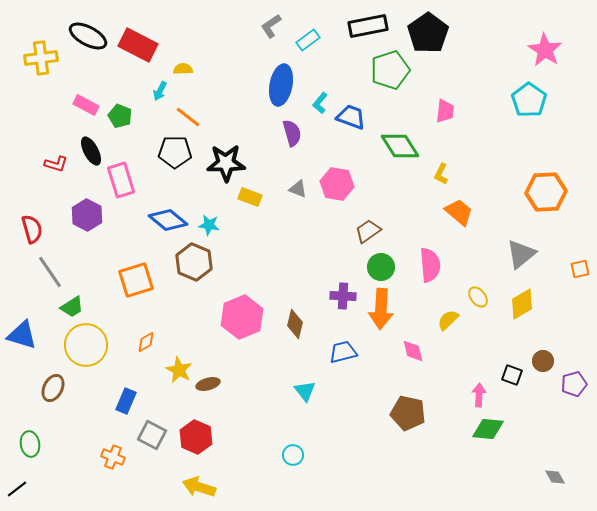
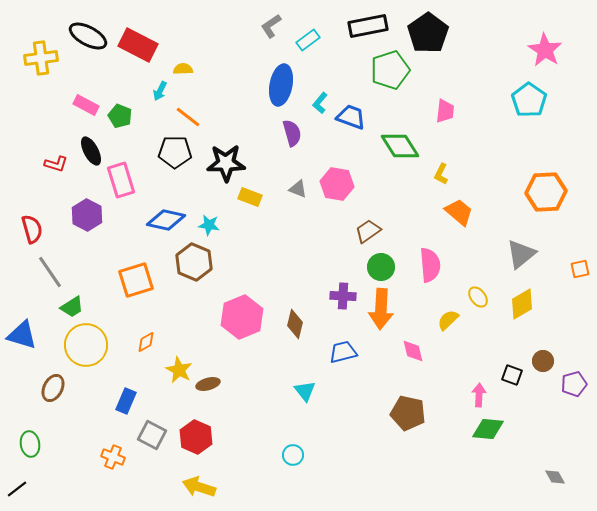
blue diamond at (168, 220): moved 2 px left; rotated 27 degrees counterclockwise
